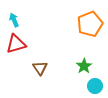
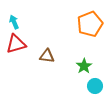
cyan arrow: moved 2 px down
brown triangle: moved 7 px right, 12 px up; rotated 49 degrees counterclockwise
